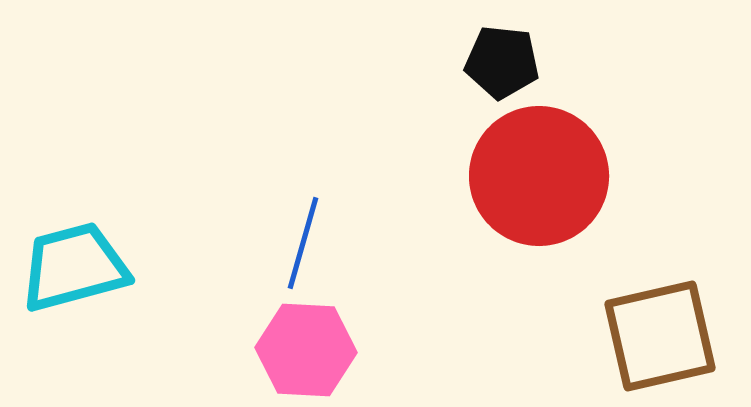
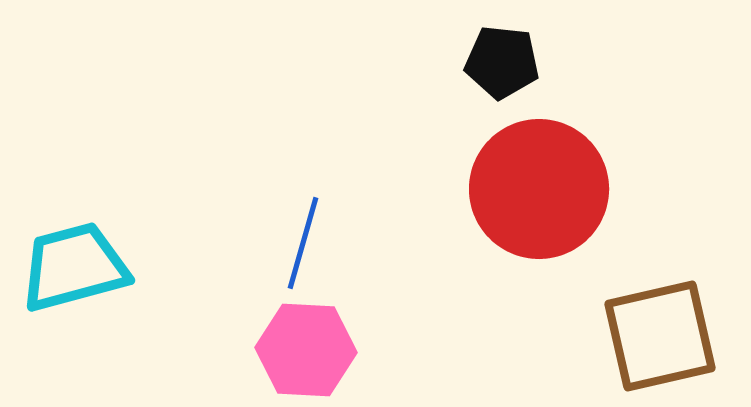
red circle: moved 13 px down
